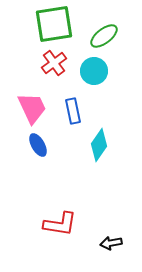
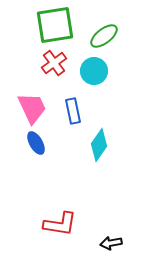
green square: moved 1 px right, 1 px down
blue ellipse: moved 2 px left, 2 px up
